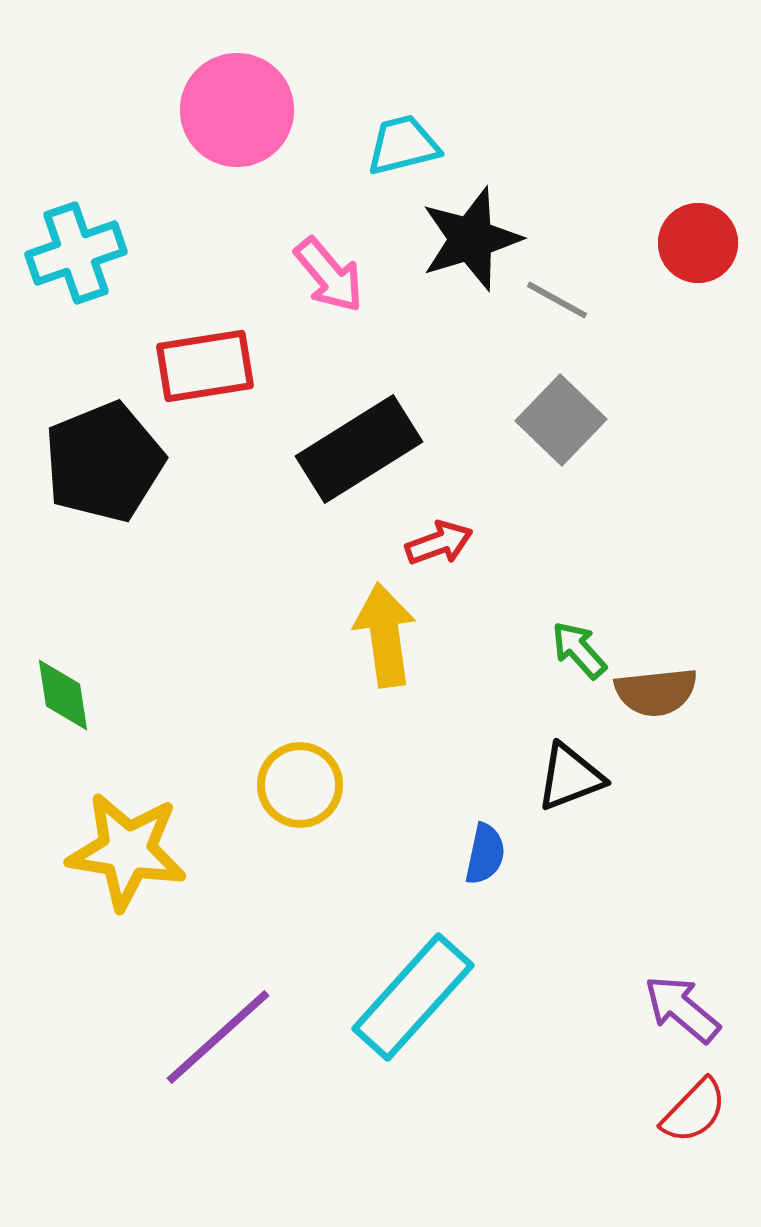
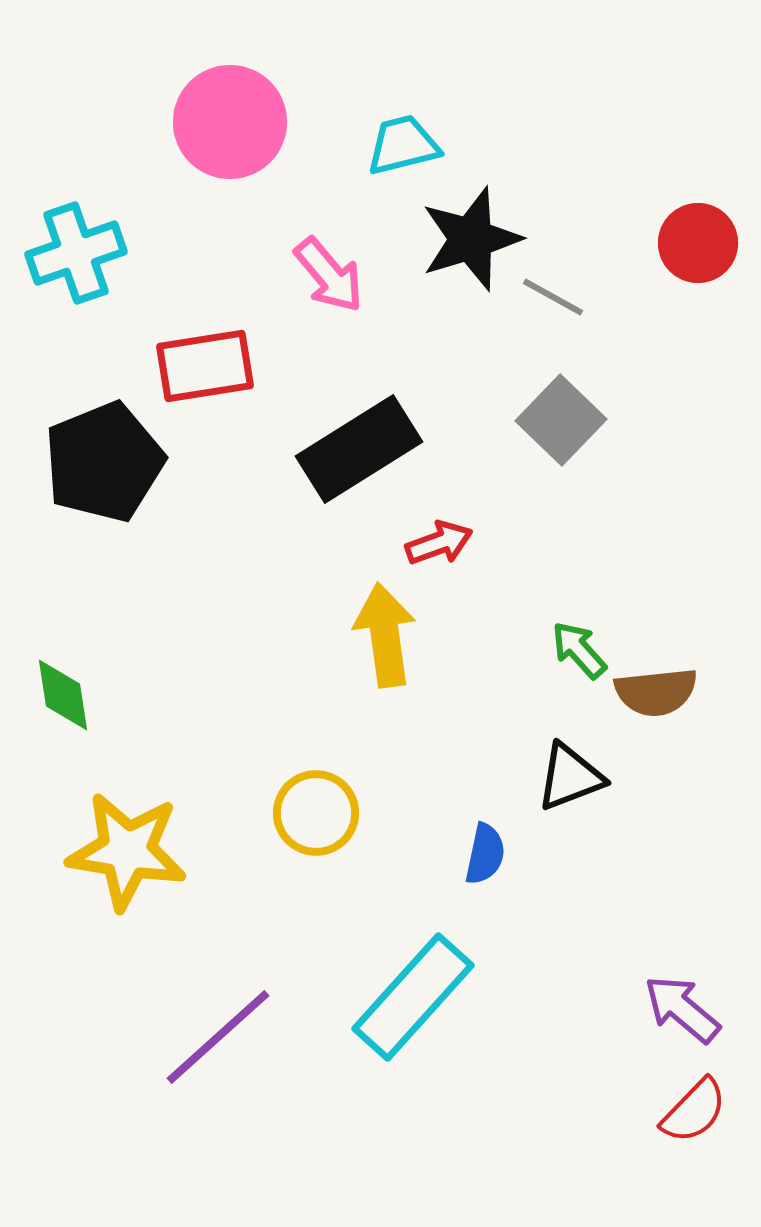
pink circle: moved 7 px left, 12 px down
gray line: moved 4 px left, 3 px up
yellow circle: moved 16 px right, 28 px down
